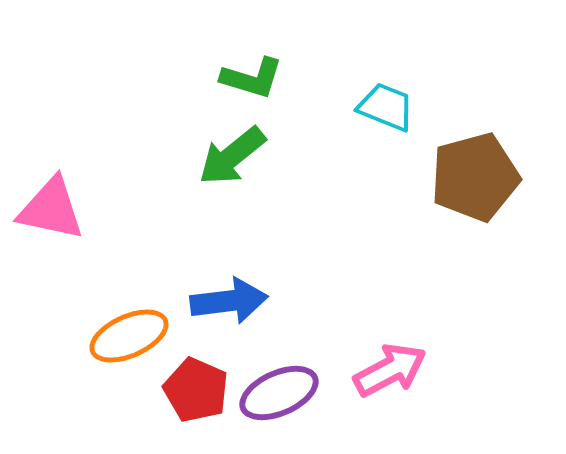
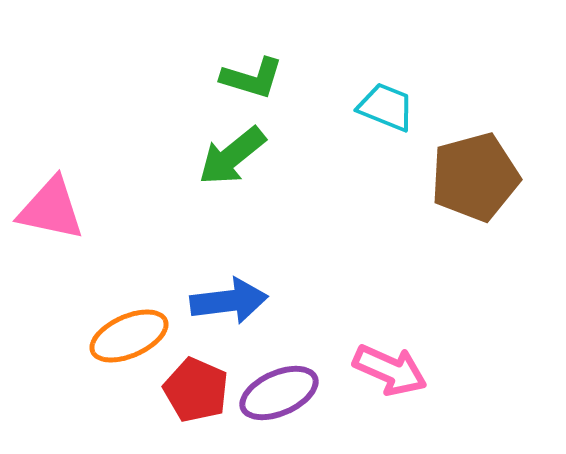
pink arrow: rotated 52 degrees clockwise
